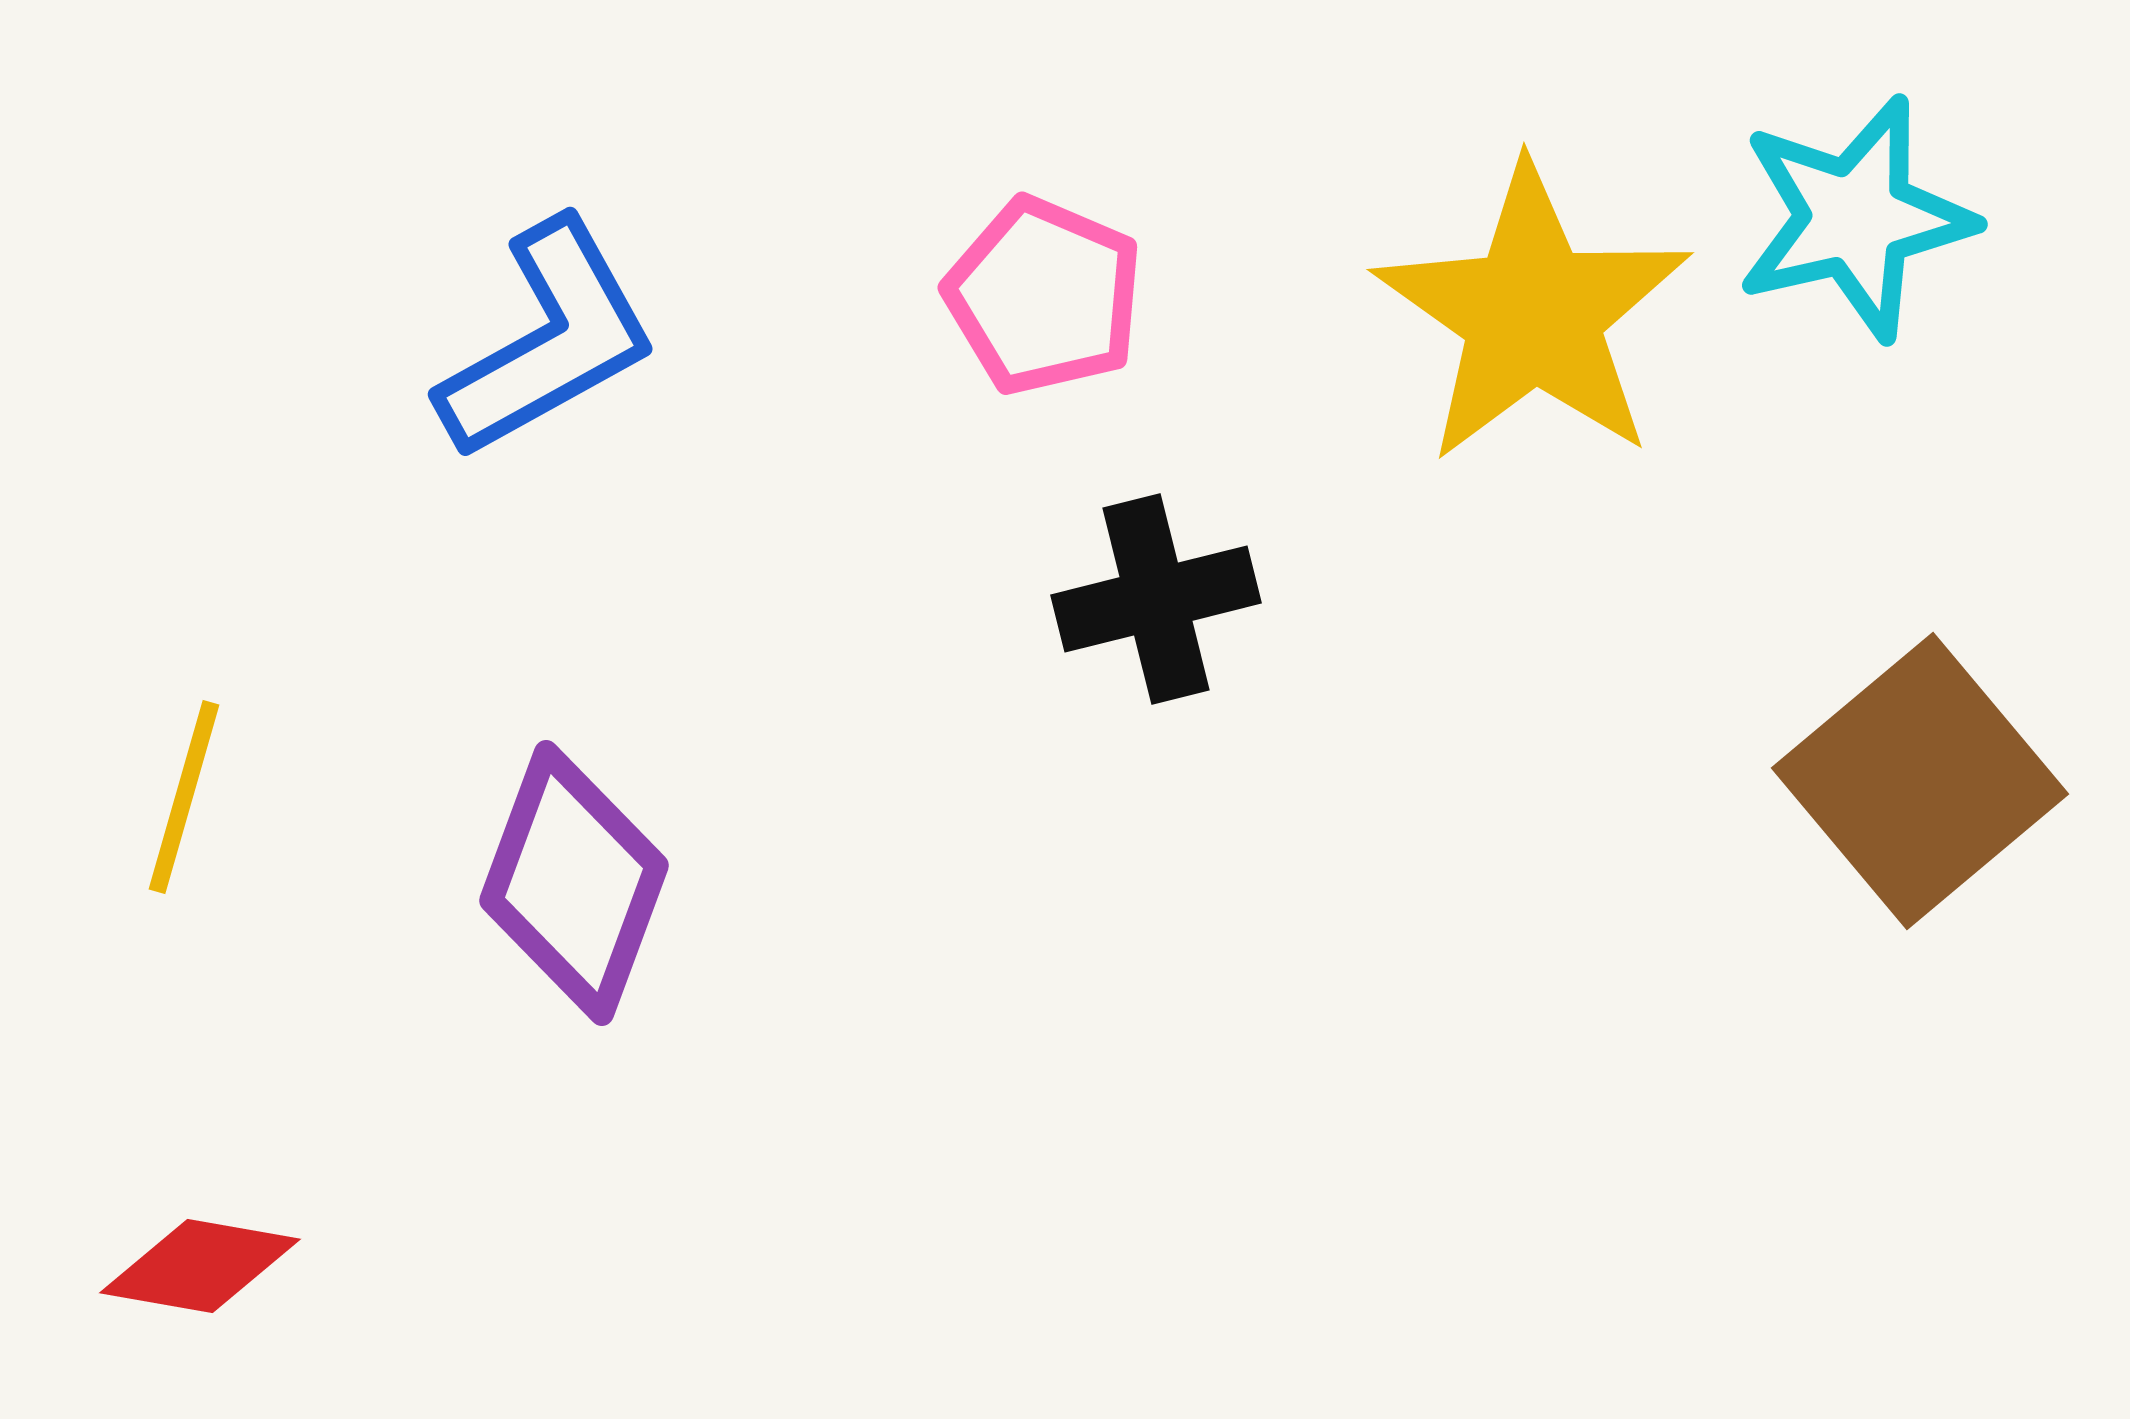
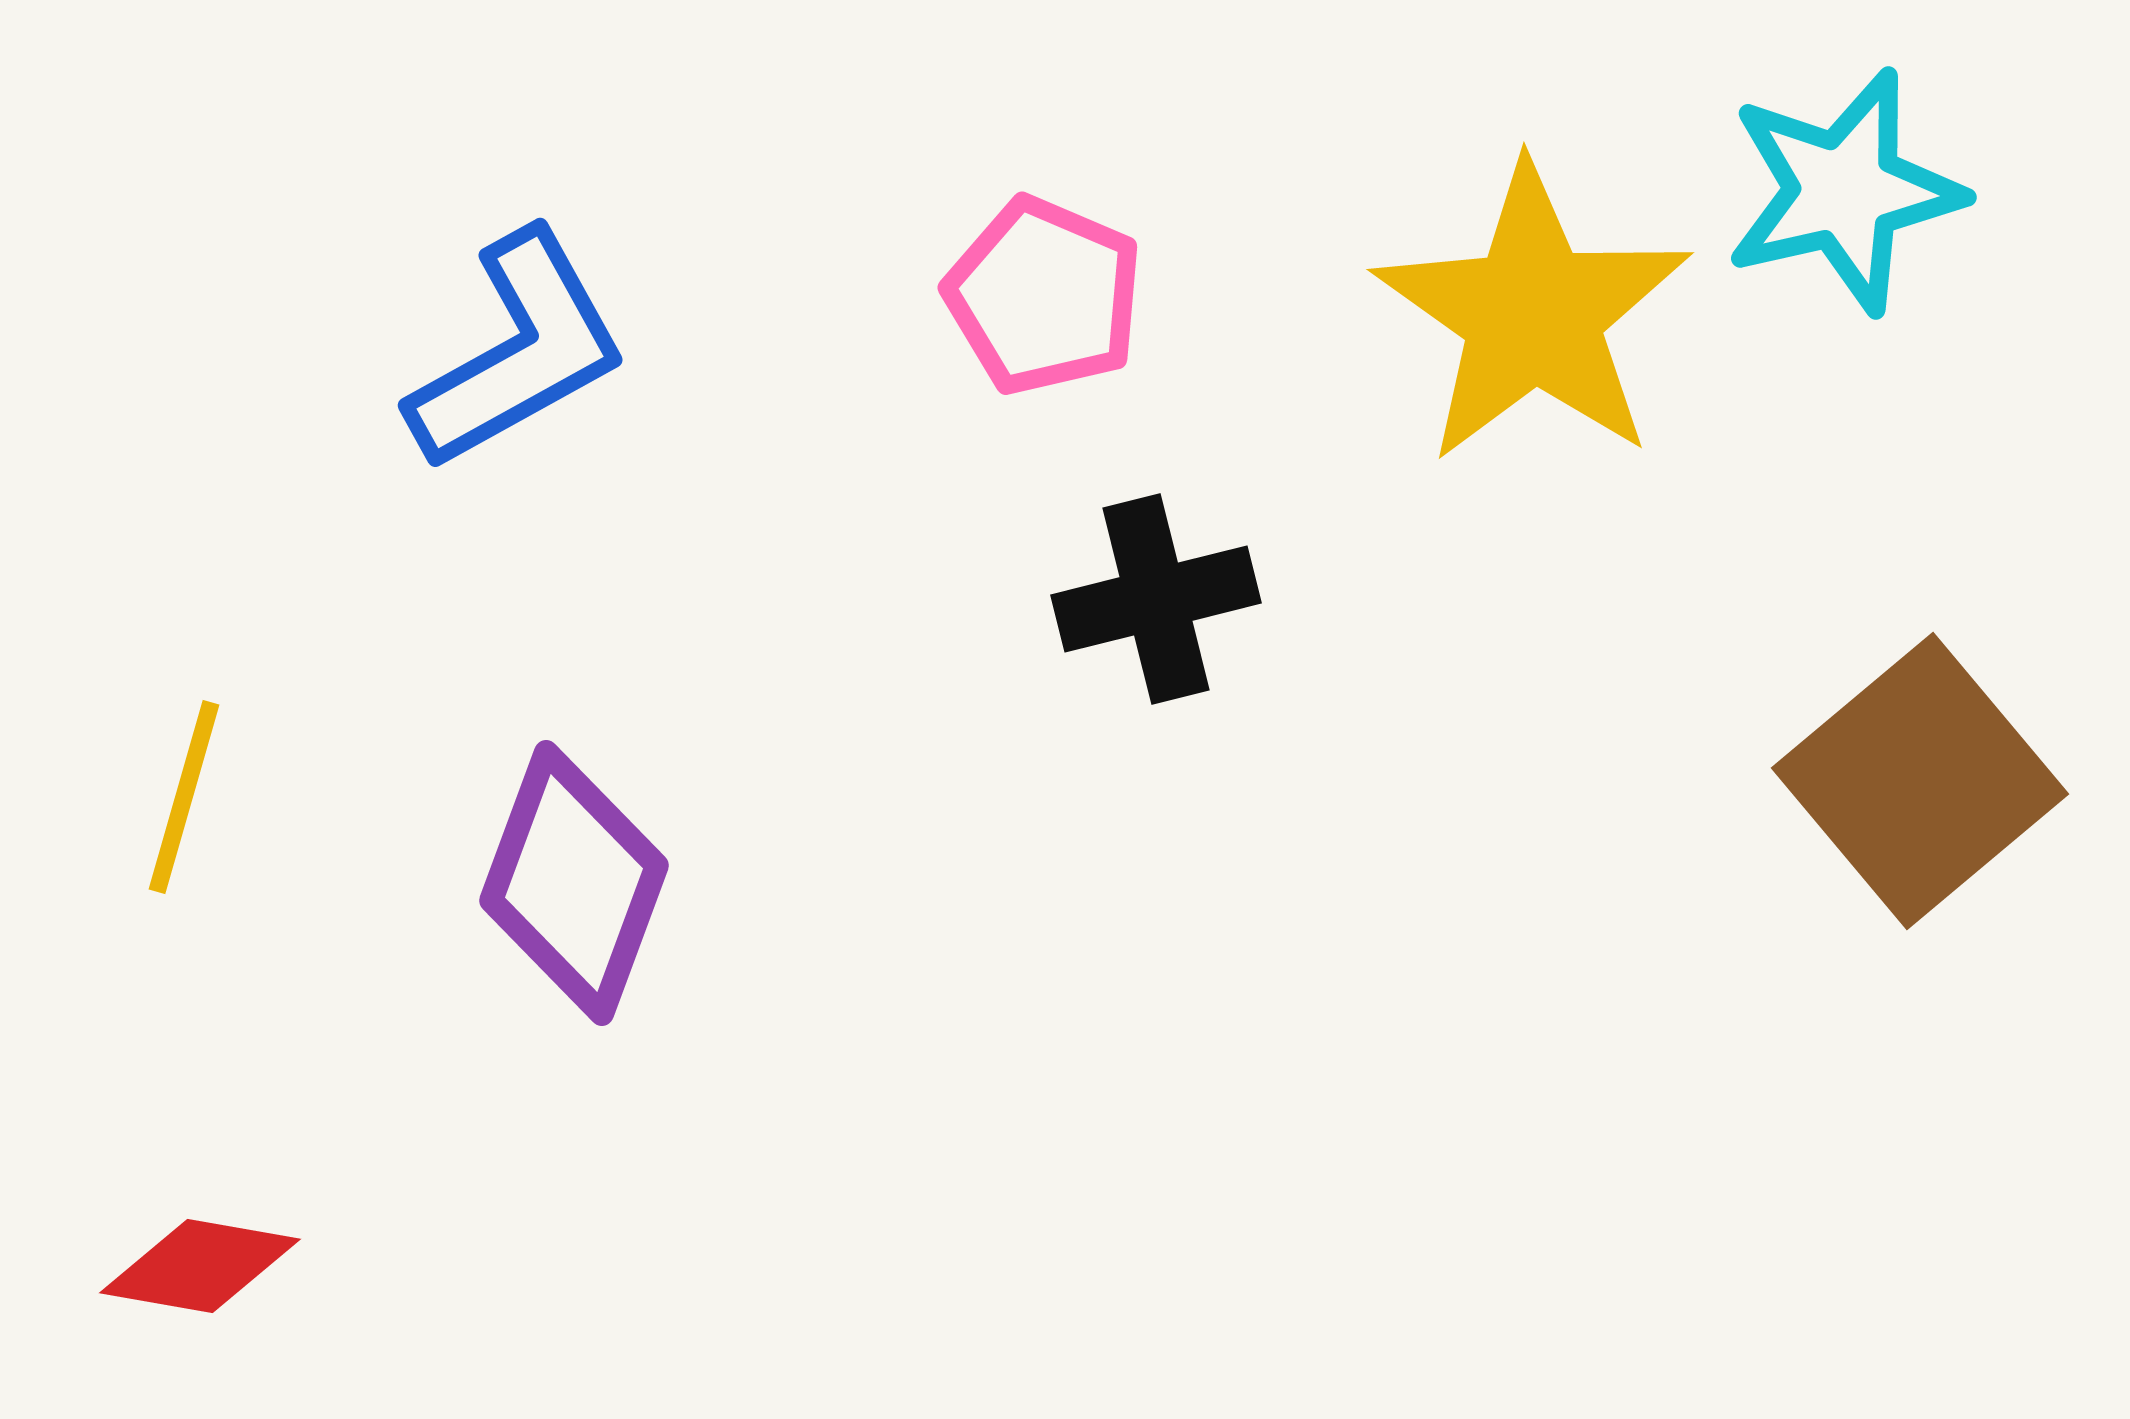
cyan star: moved 11 px left, 27 px up
blue L-shape: moved 30 px left, 11 px down
